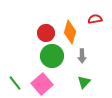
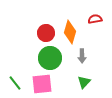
green circle: moved 2 px left, 2 px down
pink square: rotated 35 degrees clockwise
